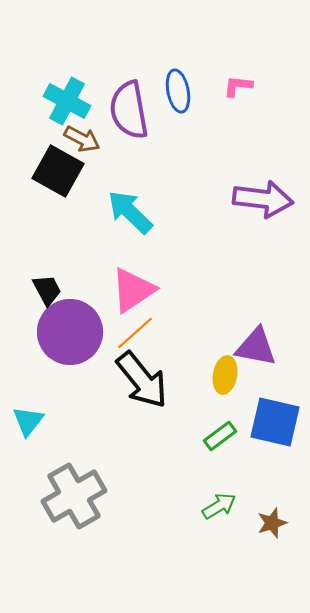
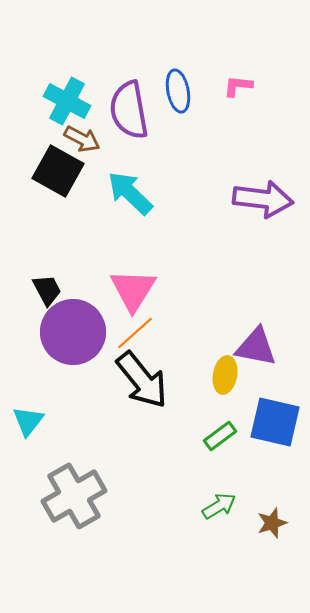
cyan arrow: moved 19 px up
pink triangle: rotated 24 degrees counterclockwise
purple circle: moved 3 px right
